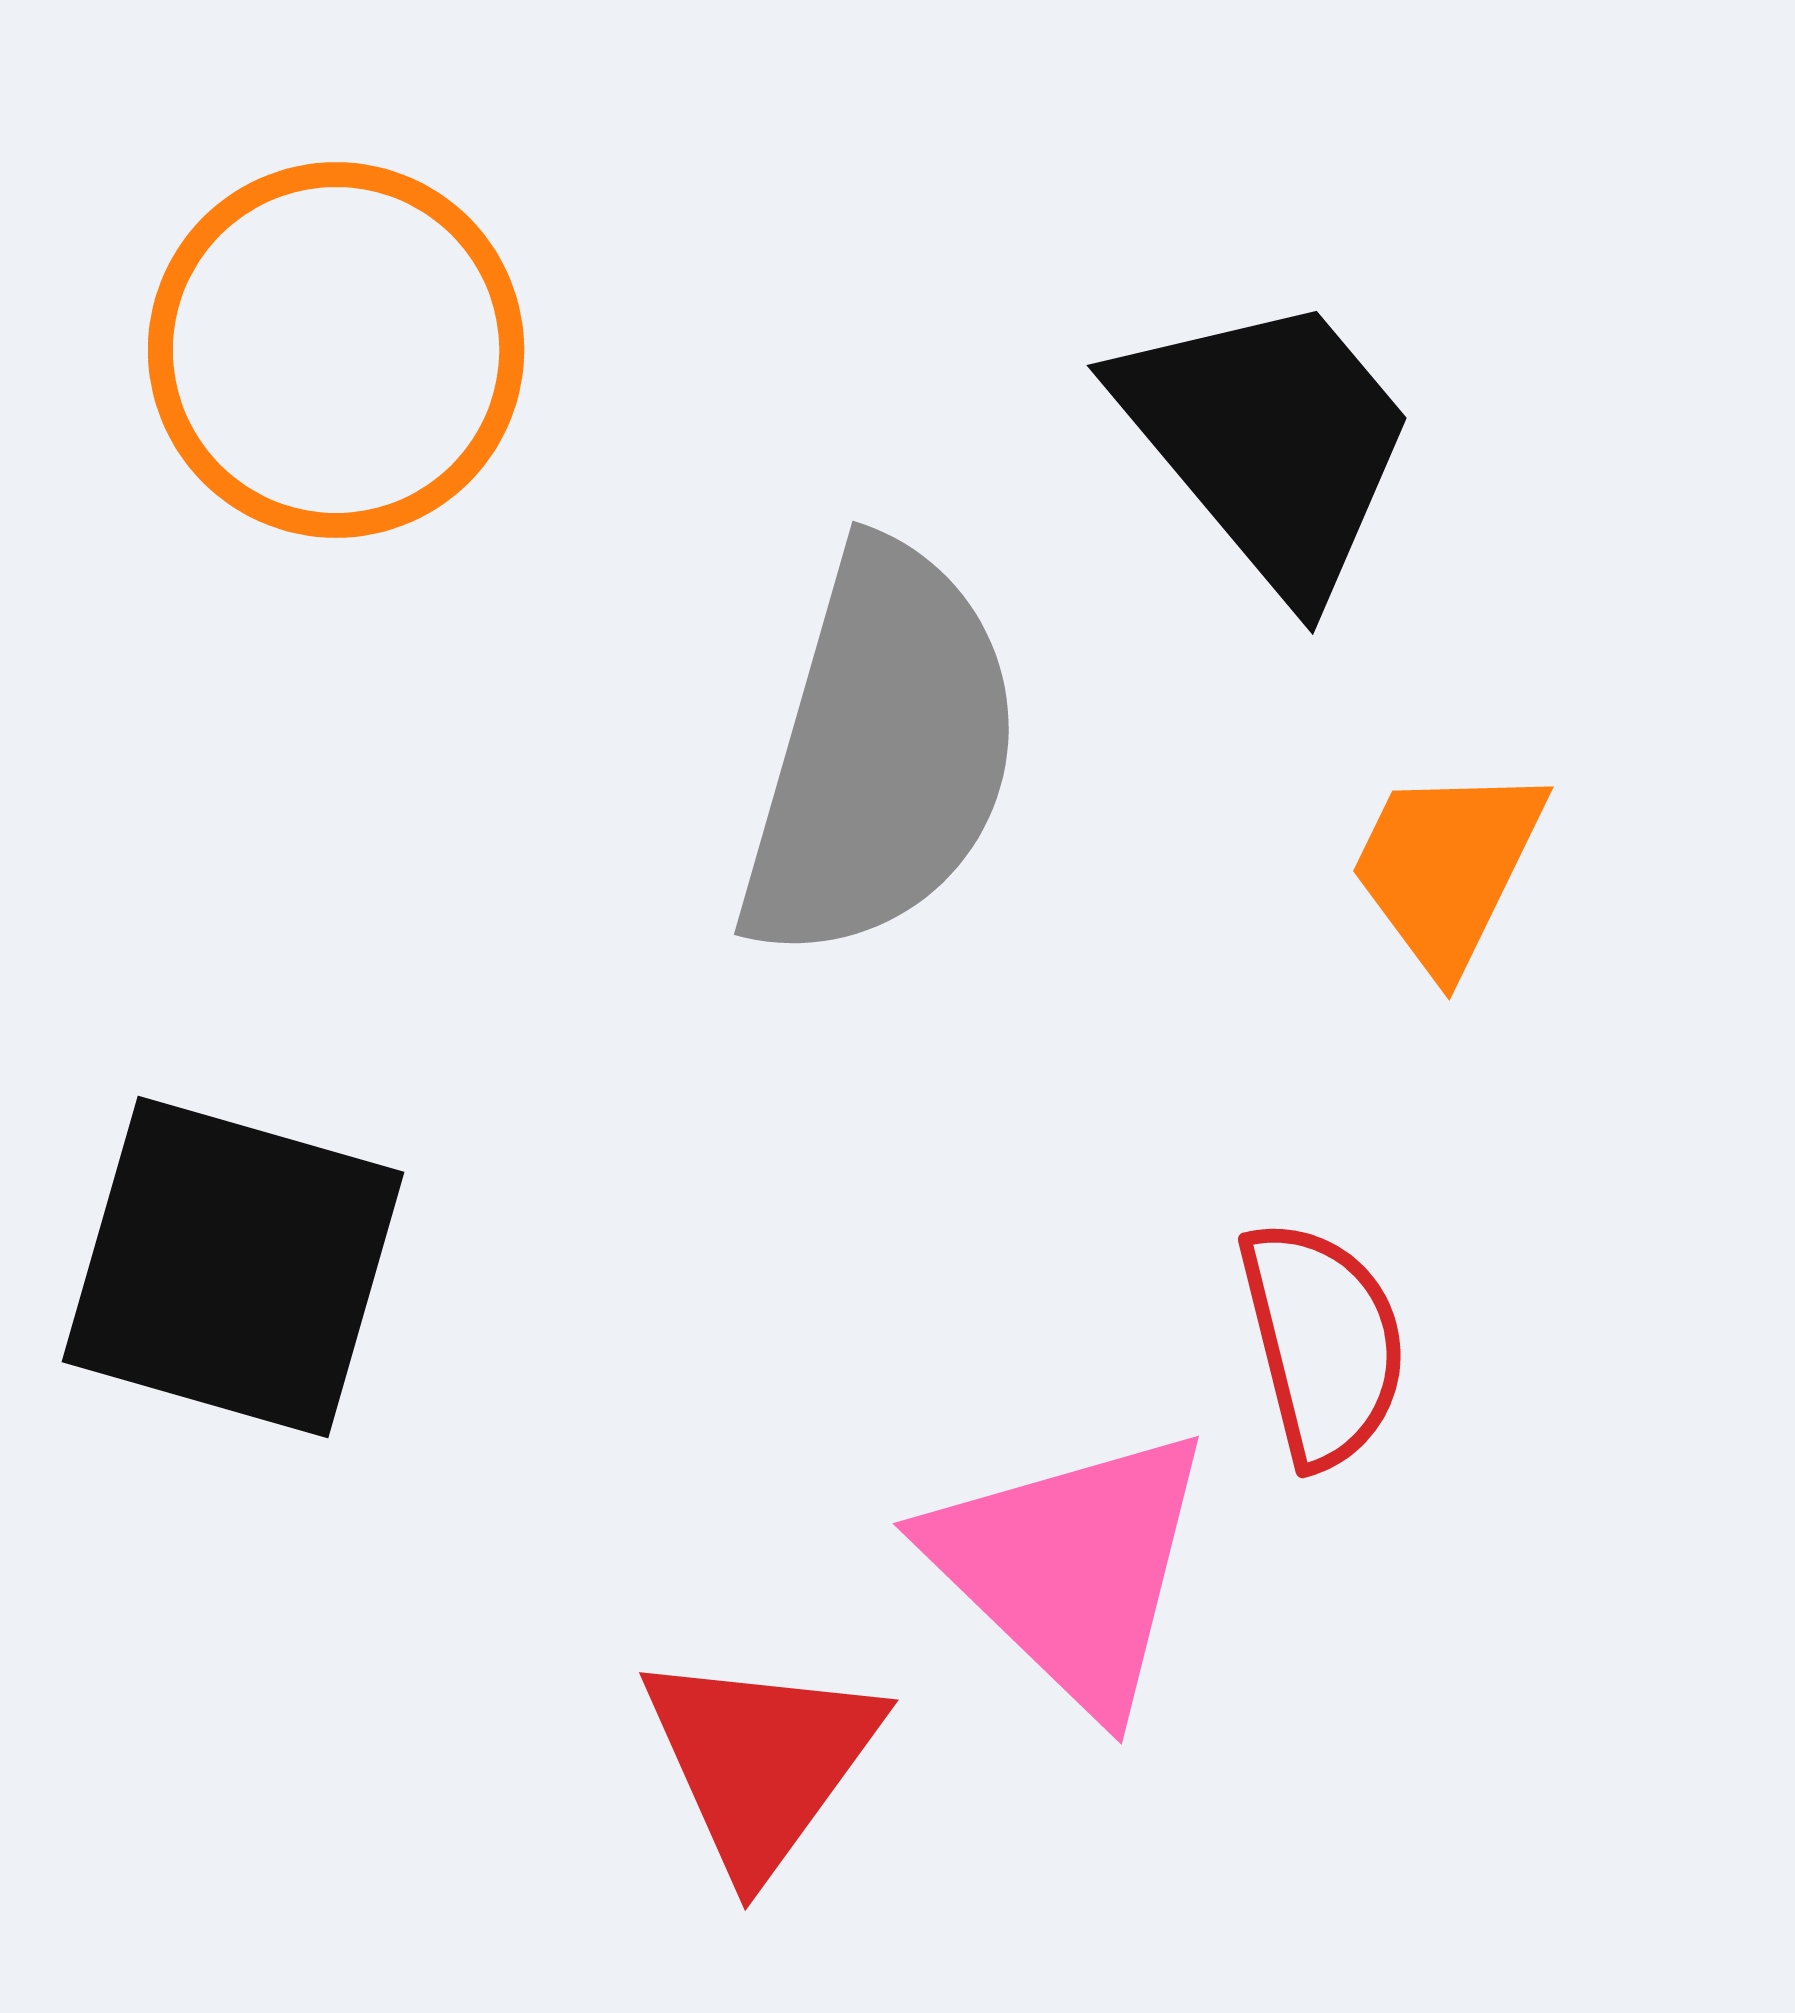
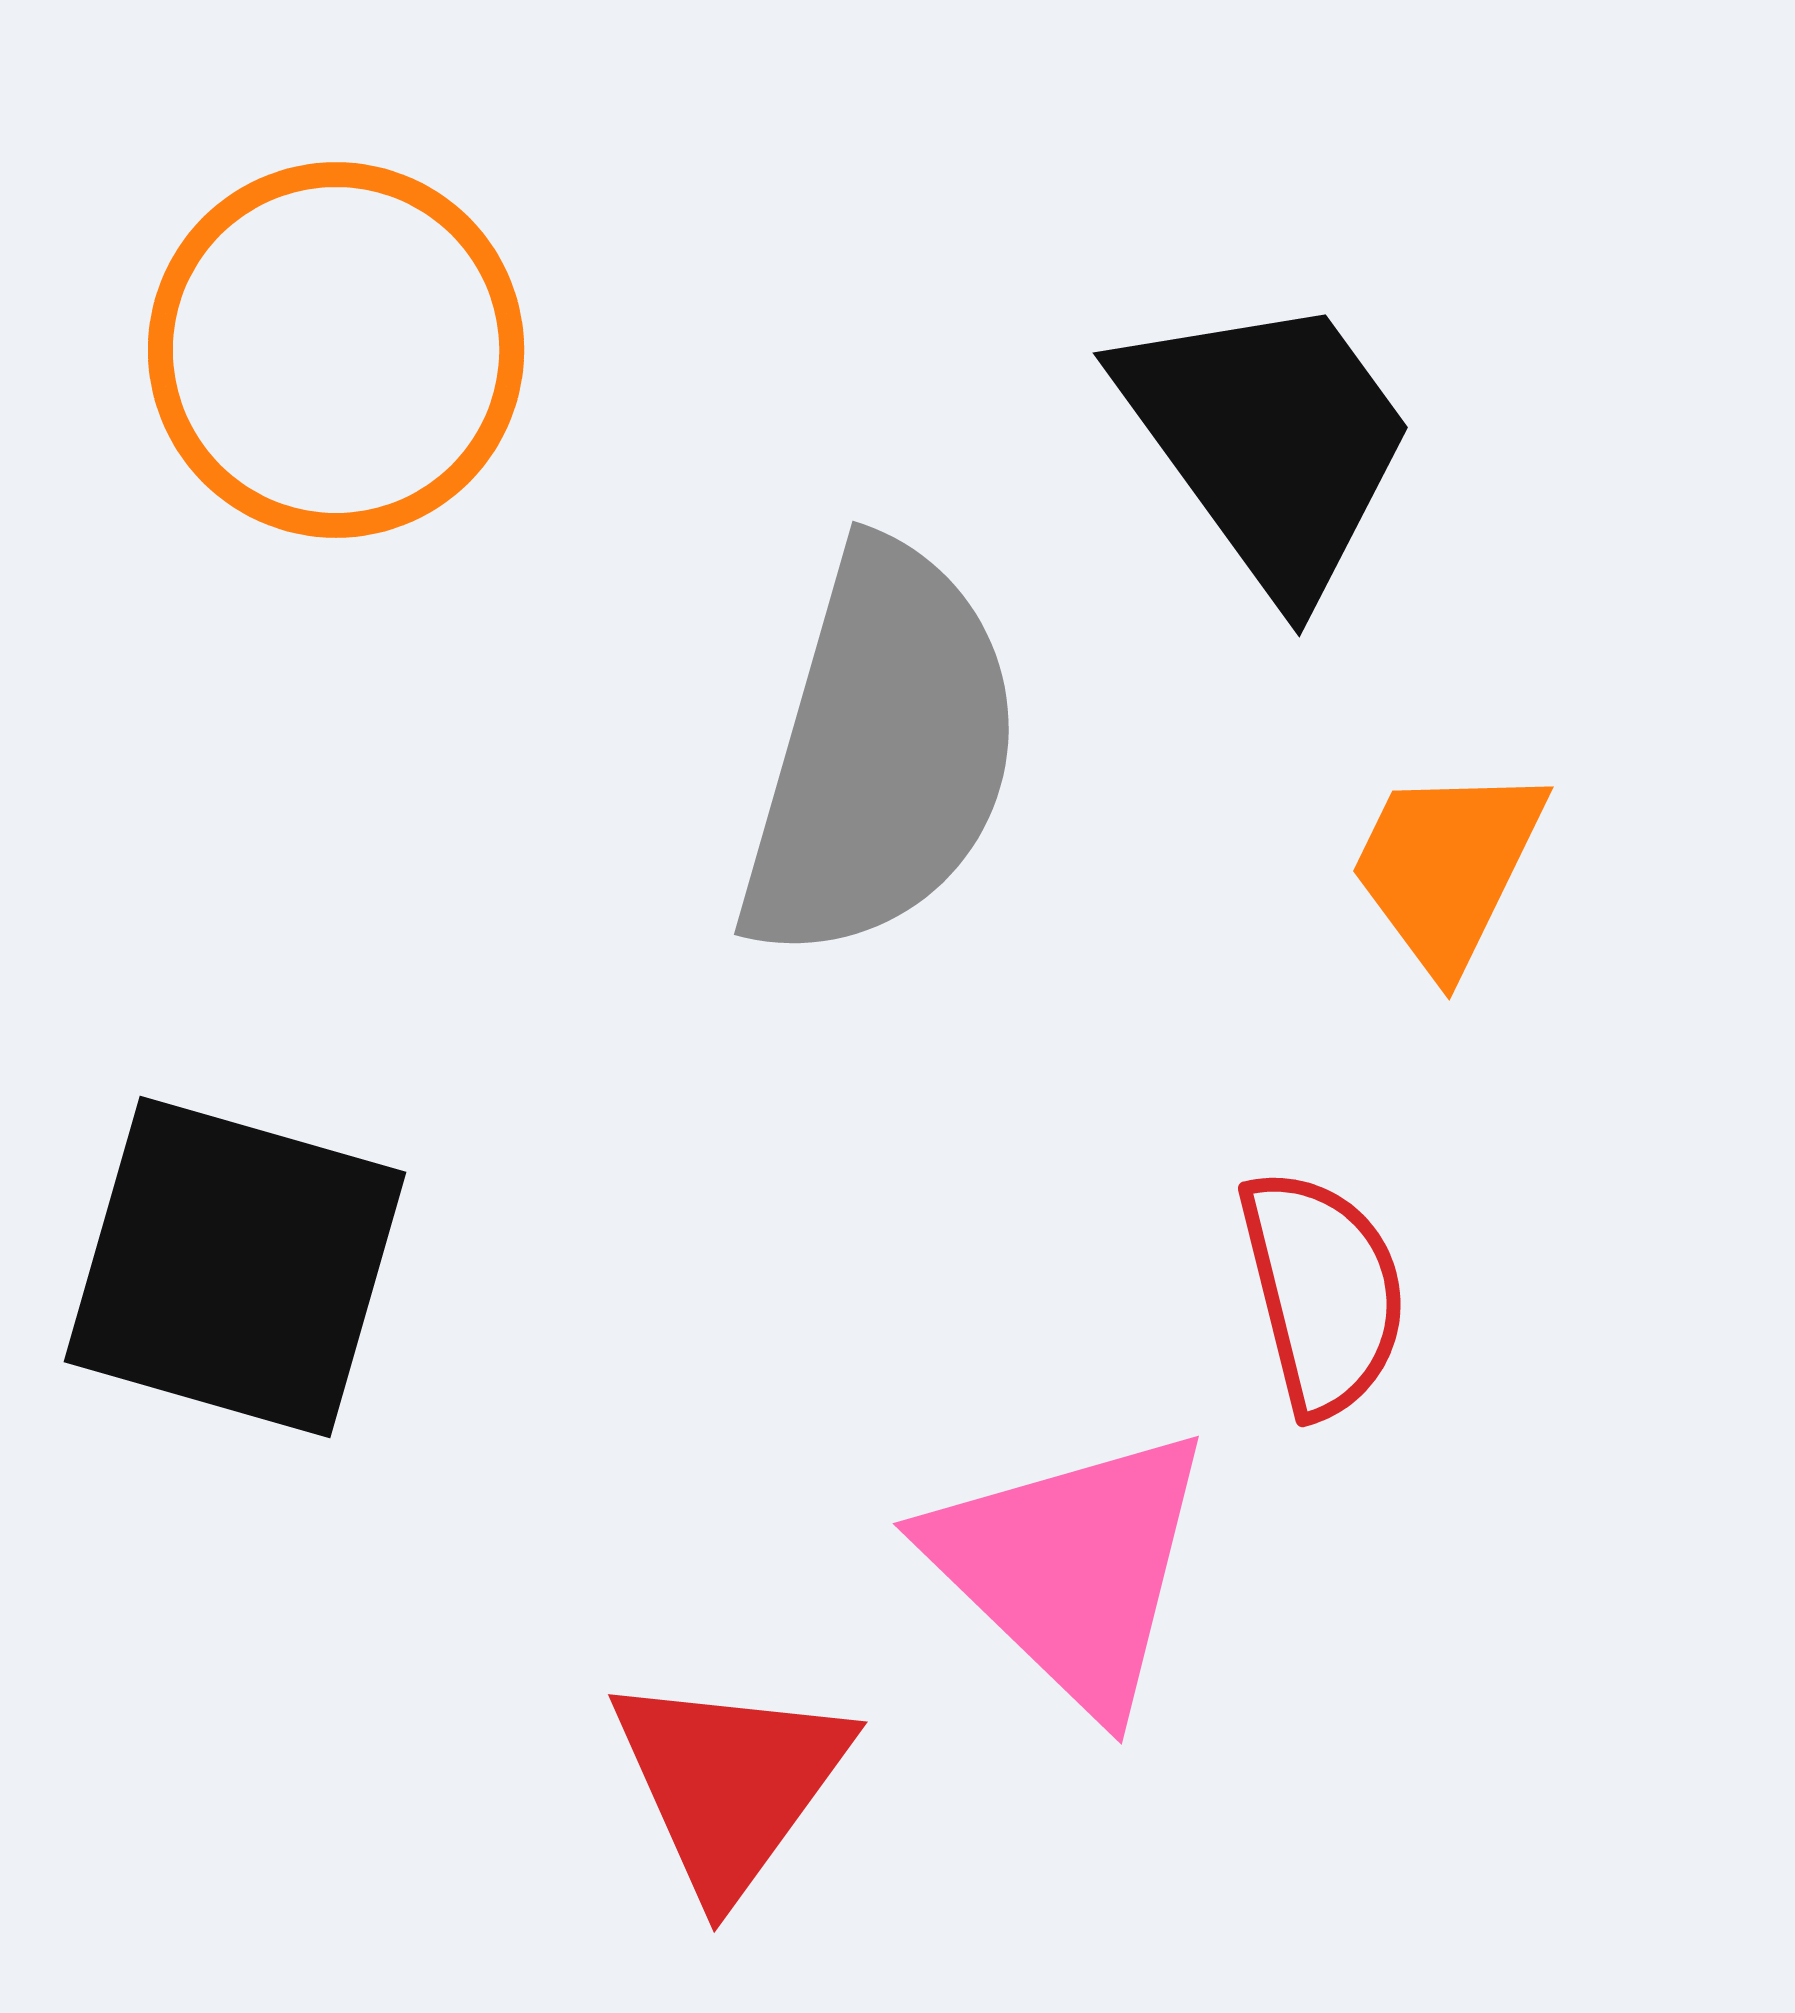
black trapezoid: rotated 4 degrees clockwise
black square: moved 2 px right
red semicircle: moved 51 px up
red triangle: moved 31 px left, 22 px down
